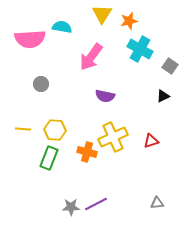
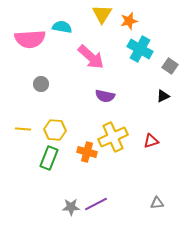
pink arrow: rotated 84 degrees counterclockwise
